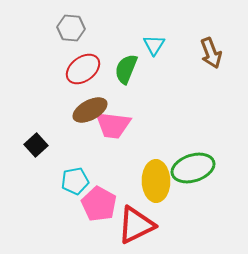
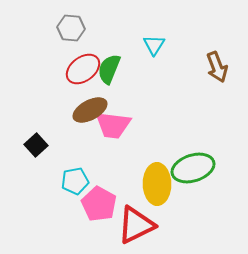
brown arrow: moved 6 px right, 14 px down
green semicircle: moved 17 px left
yellow ellipse: moved 1 px right, 3 px down
